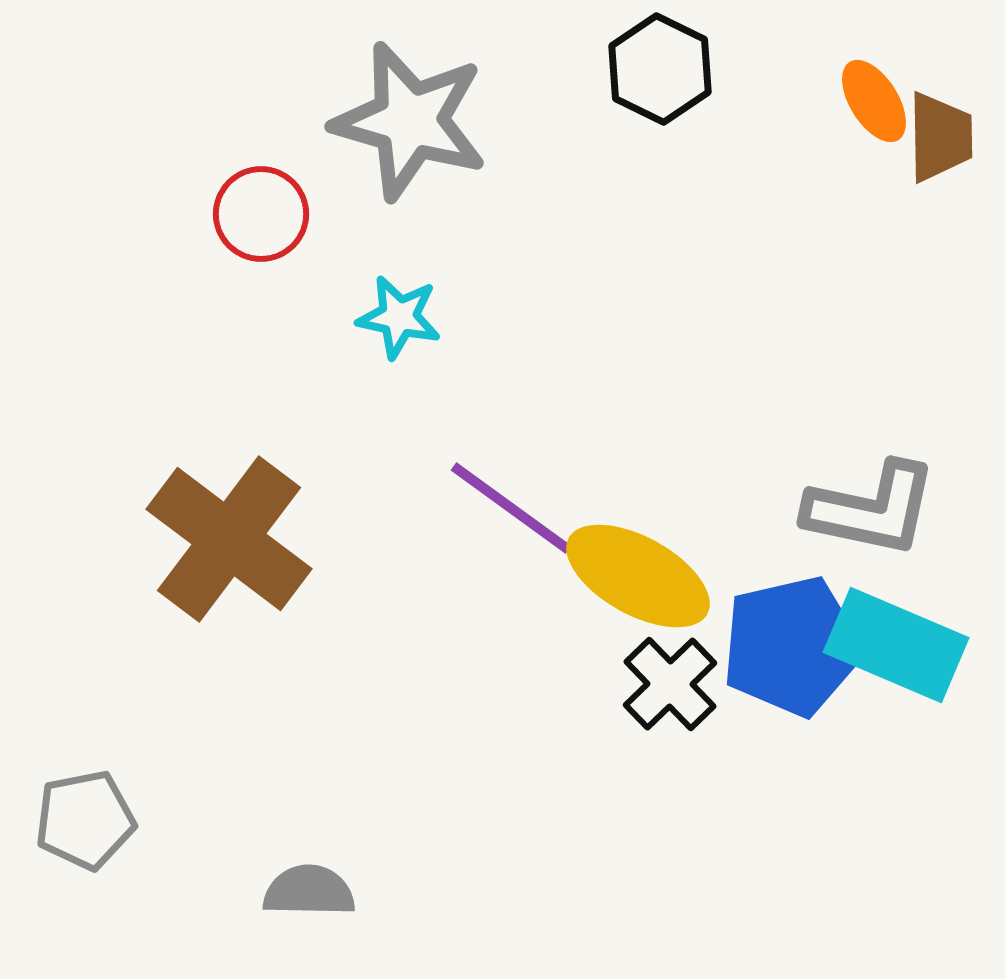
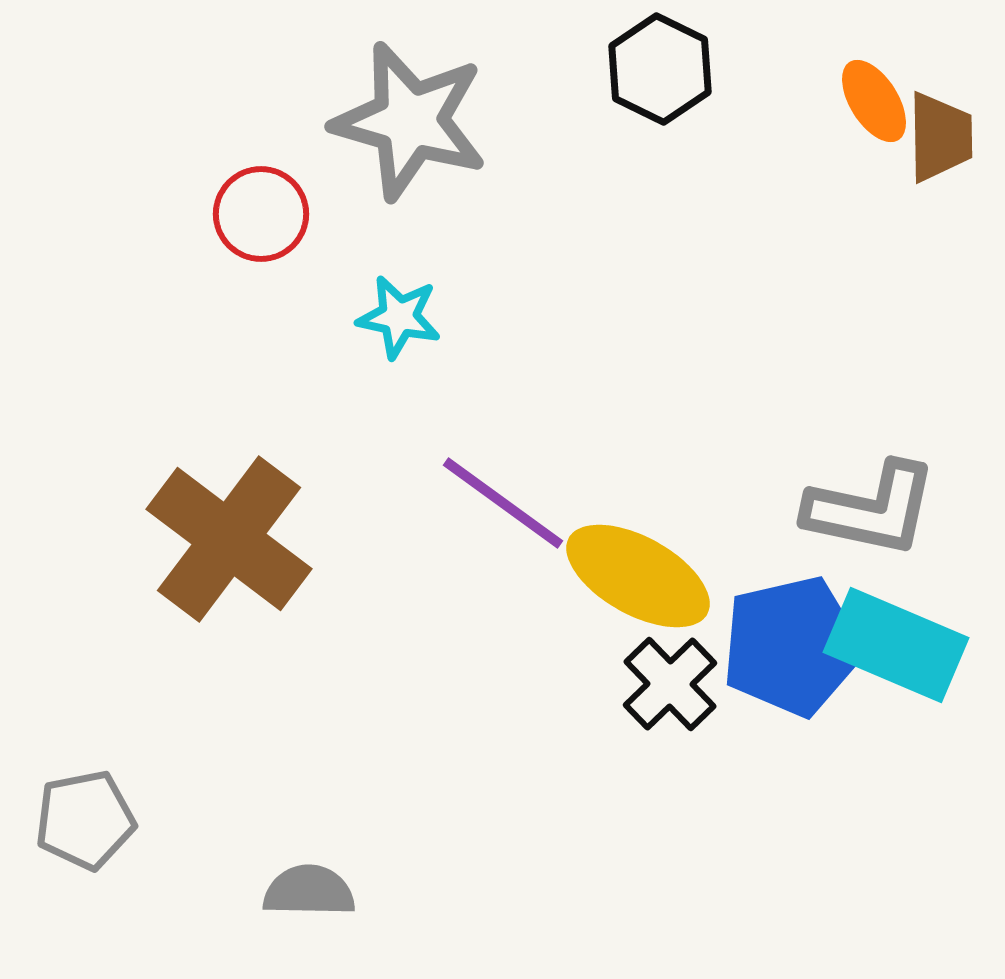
purple line: moved 8 px left, 5 px up
